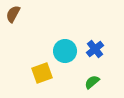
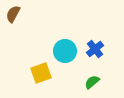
yellow square: moved 1 px left
